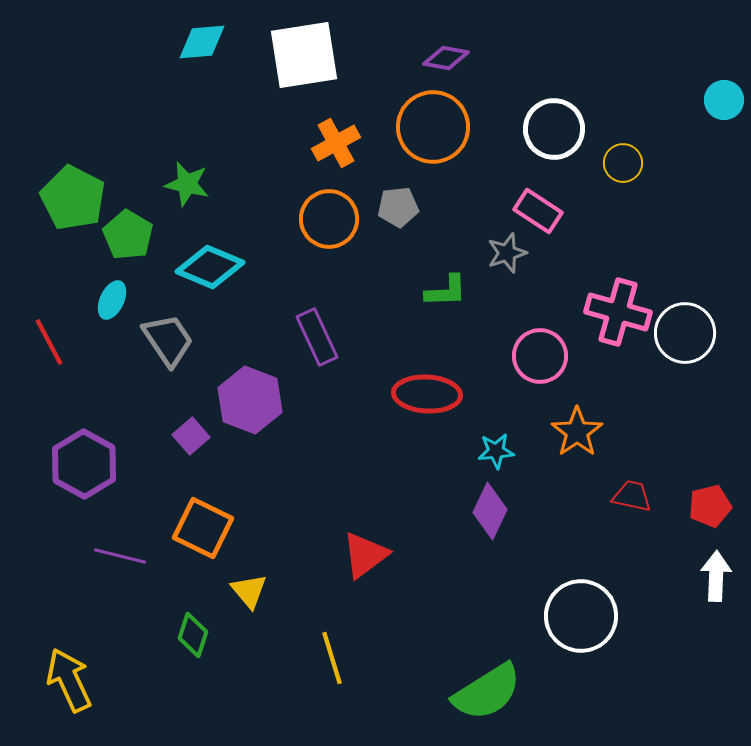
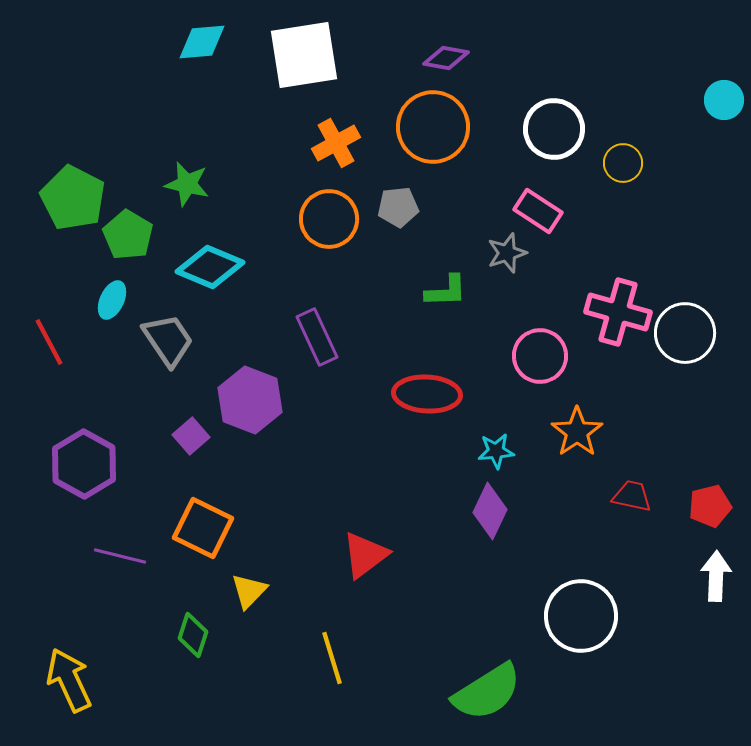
yellow triangle at (249, 591): rotated 24 degrees clockwise
